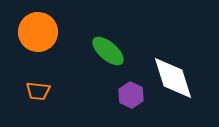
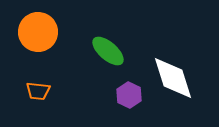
purple hexagon: moved 2 px left
